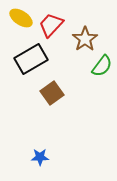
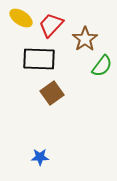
black rectangle: moved 8 px right; rotated 32 degrees clockwise
